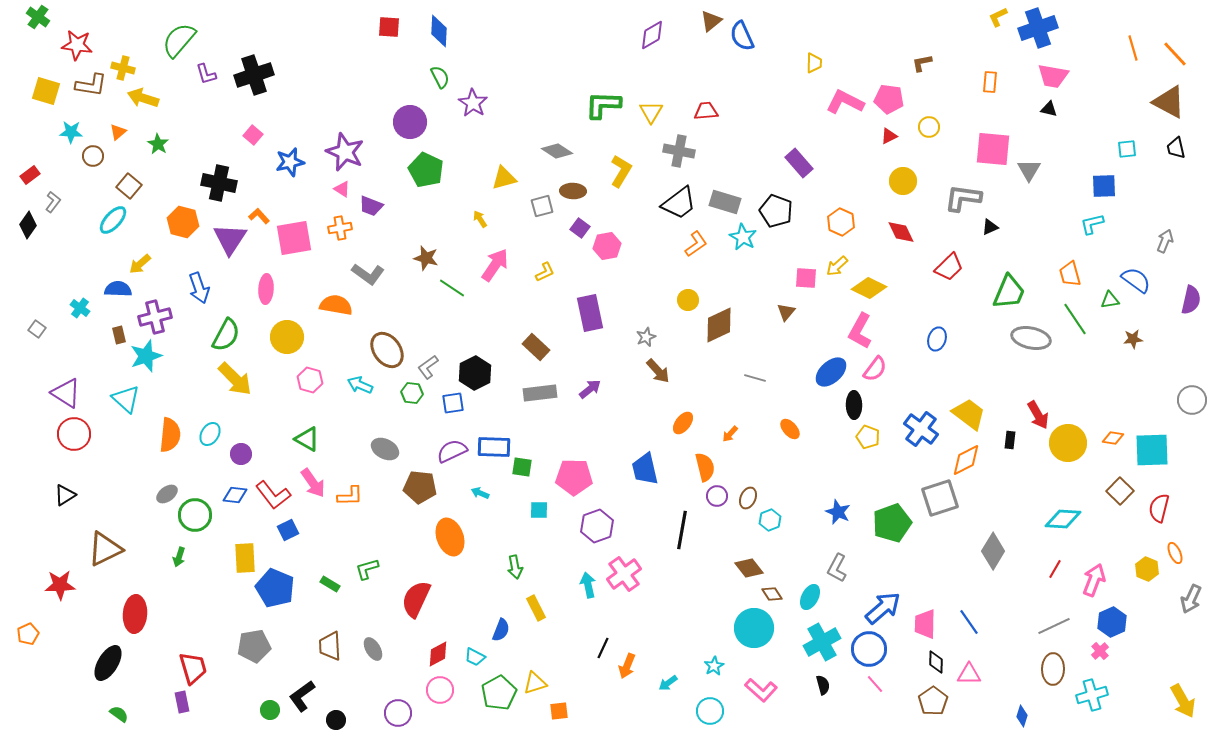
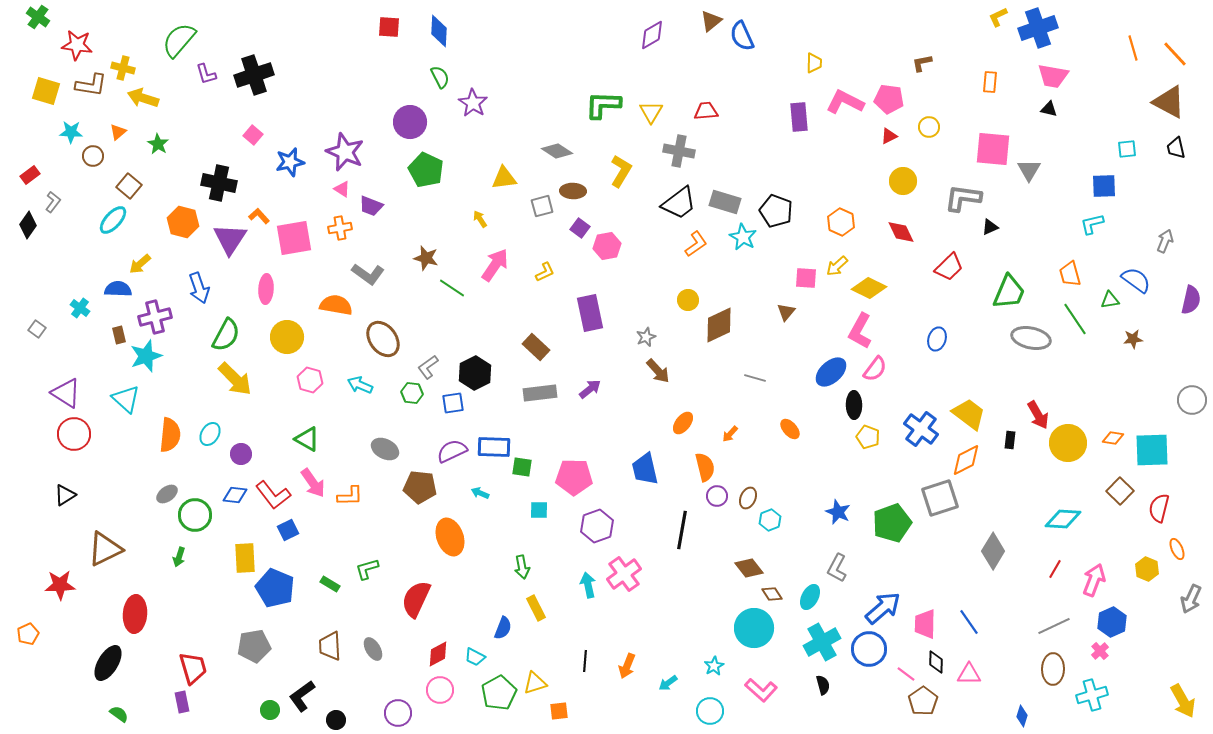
purple rectangle at (799, 163): moved 46 px up; rotated 36 degrees clockwise
yellow triangle at (504, 178): rotated 8 degrees clockwise
brown ellipse at (387, 350): moved 4 px left, 11 px up
orange ellipse at (1175, 553): moved 2 px right, 4 px up
green arrow at (515, 567): moved 7 px right
blue semicircle at (501, 630): moved 2 px right, 2 px up
black line at (603, 648): moved 18 px left, 13 px down; rotated 20 degrees counterclockwise
pink line at (875, 684): moved 31 px right, 10 px up; rotated 12 degrees counterclockwise
brown pentagon at (933, 701): moved 10 px left
